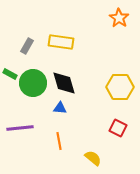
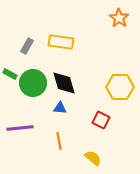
red square: moved 17 px left, 8 px up
